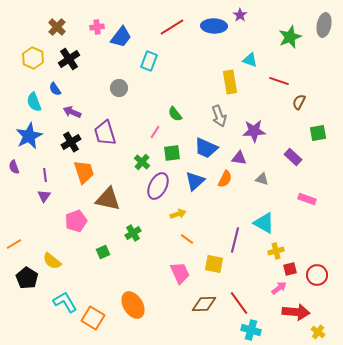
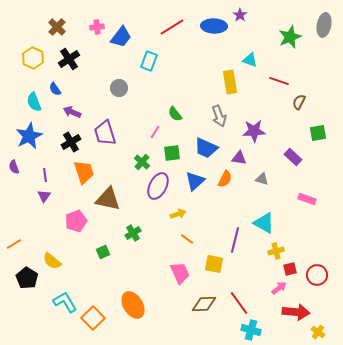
orange square at (93, 318): rotated 15 degrees clockwise
